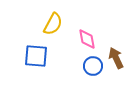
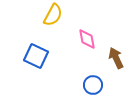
yellow semicircle: moved 9 px up
blue square: rotated 20 degrees clockwise
blue circle: moved 19 px down
